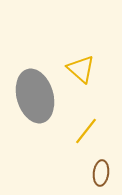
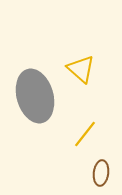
yellow line: moved 1 px left, 3 px down
